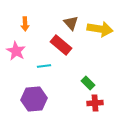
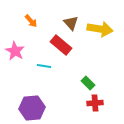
orange arrow: moved 6 px right, 3 px up; rotated 40 degrees counterclockwise
pink star: moved 1 px left
cyan line: rotated 16 degrees clockwise
purple hexagon: moved 2 px left, 9 px down
